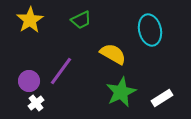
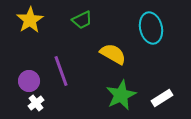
green trapezoid: moved 1 px right
cyan ellipse: moved 1 px right, 2 px up
purple line: rotated 56 degrees counterclockwise
green star: moved 3 px down
